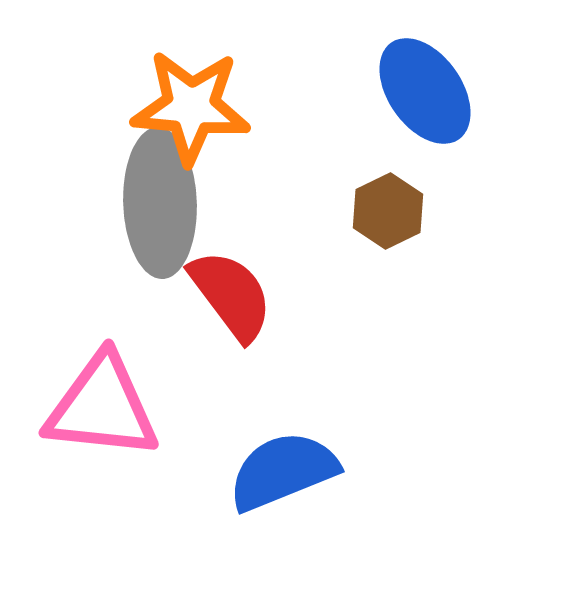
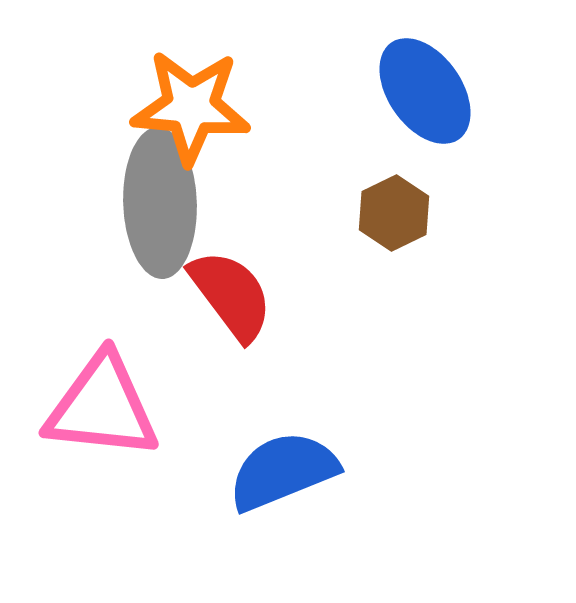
brown hexagon: moved 6 px right, 2 px down
